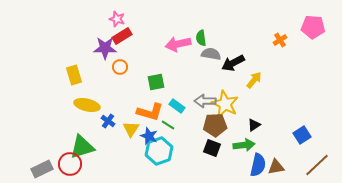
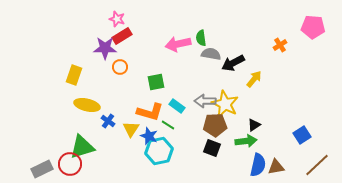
orange cross: moved 5 px down
yellow rectangle: rotated 36 degrees clockwise
yellow arrow: moved 1 px up
green arrow: moved 2 px right, 4 px up
cyan hexagon: rotated 8 degrees clockwise
